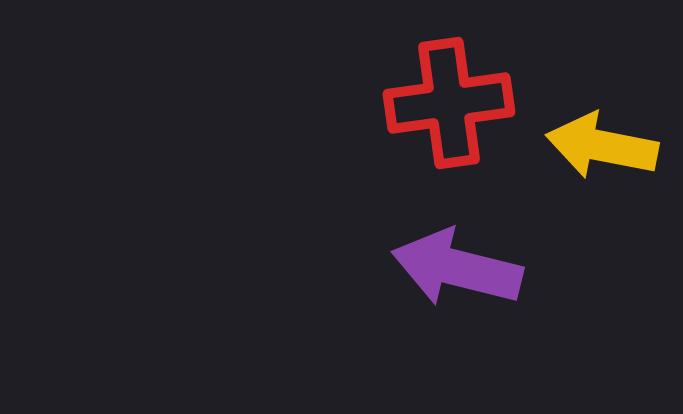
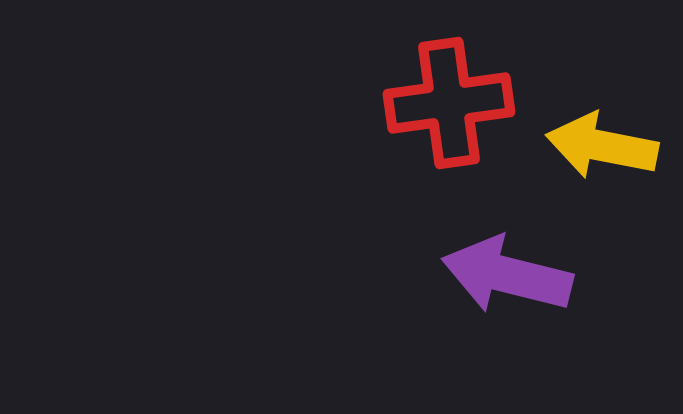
purple arrow: moved 50 px right, 7 px down
